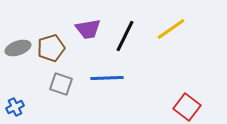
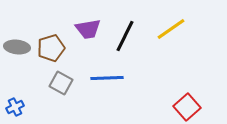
gray ellipse: moved 1 px left, 1 px up; rotated 25 degrees clockwise
gray square: moved 1 px up; rotated 10 degrees clockwise
red square: rotated 12 degrees clockwise
